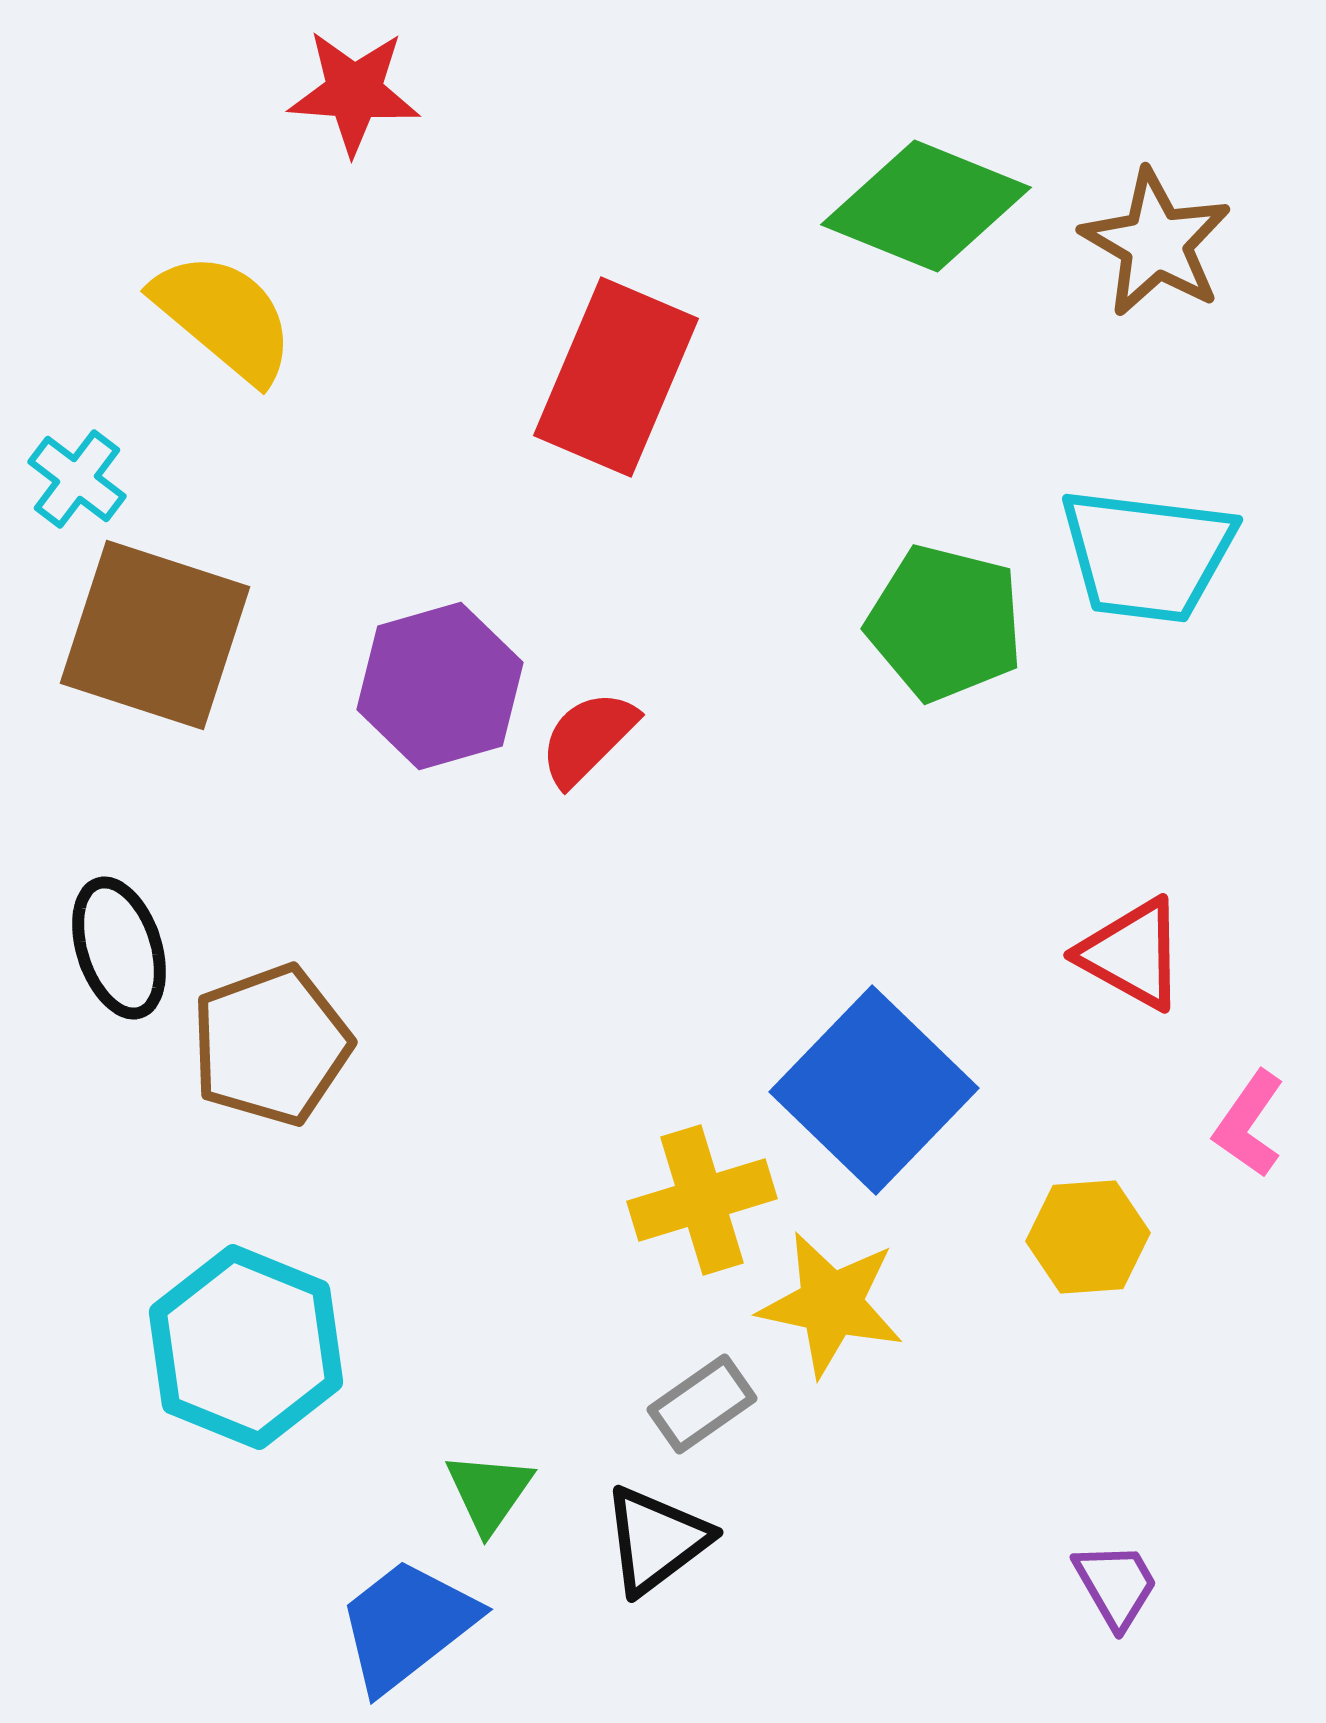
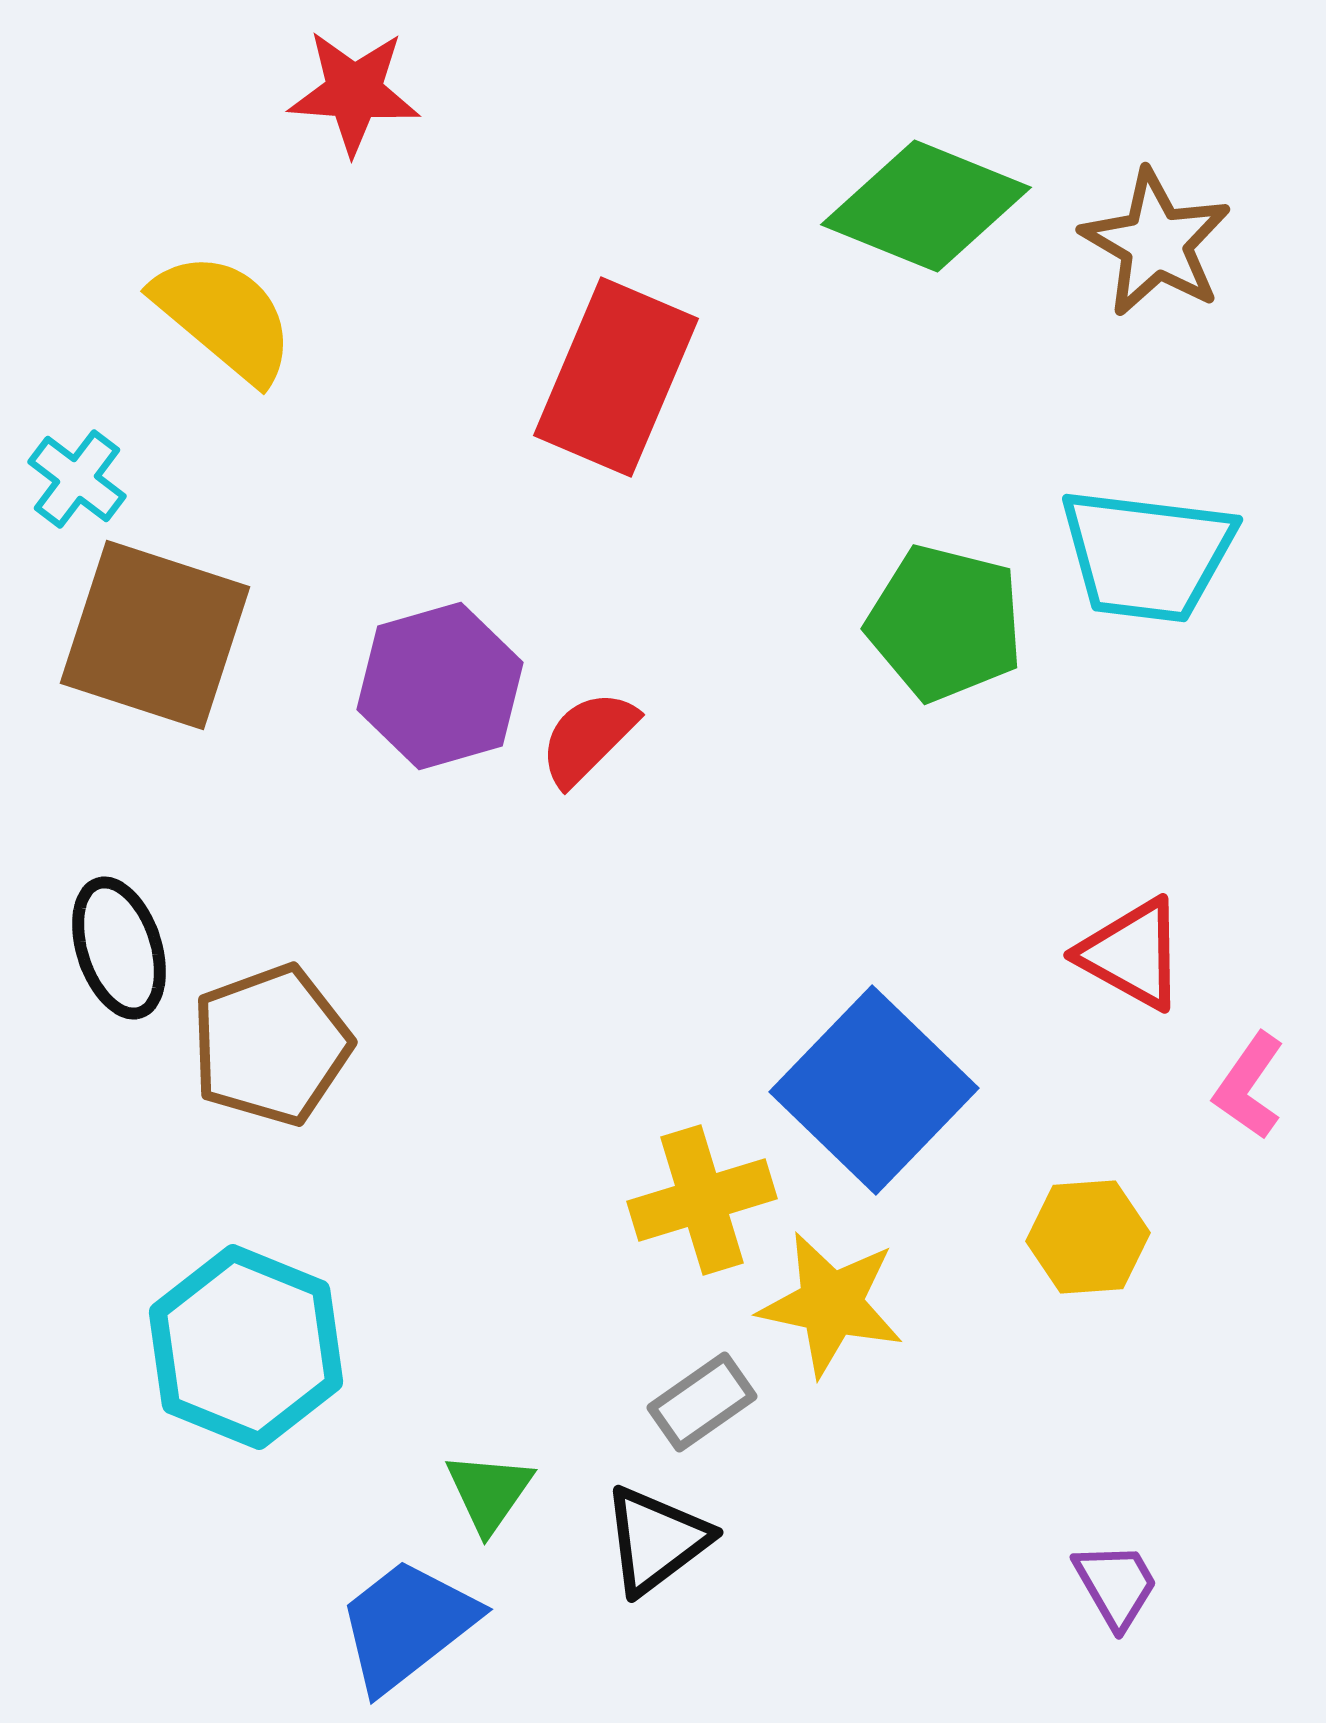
pink L-shape: moved 38 px up
gray rectangle: moved 2 px up
